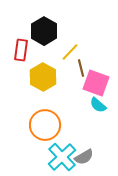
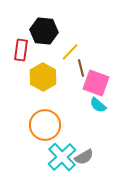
black hexagon: rotated 24 degrees counterclockwise
